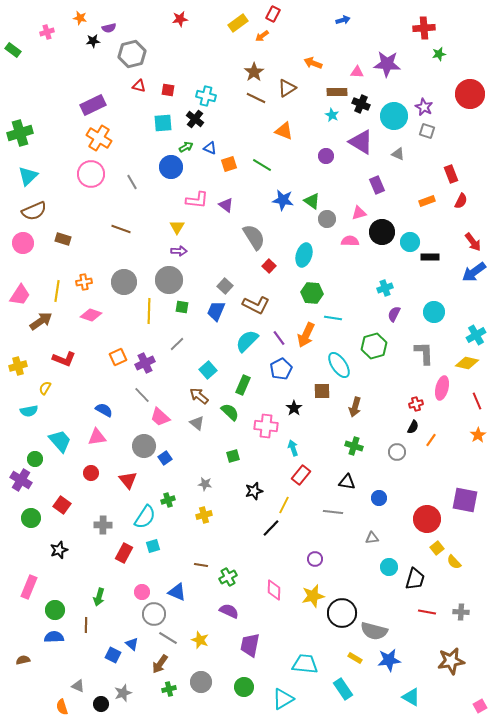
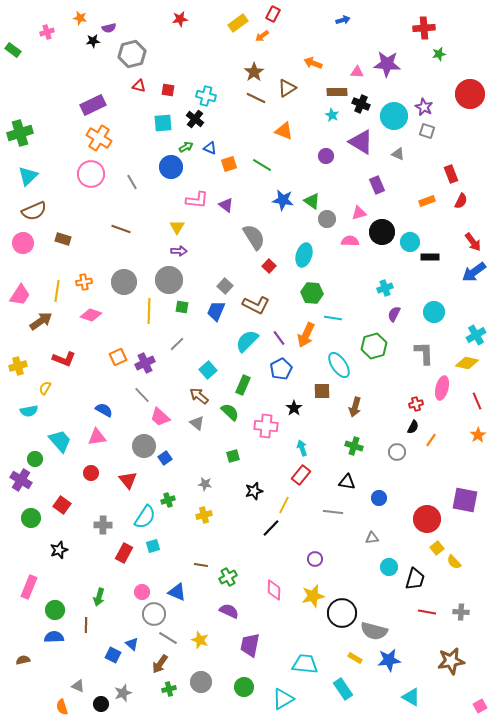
cyan arrow at (293, 448): moved 9 px right
